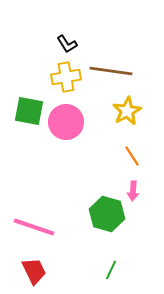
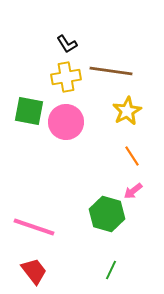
pink arrow: rotated 48 degrees clockwise
red trapezoid: rotated 12 degrees counterclockwise
